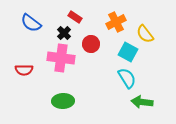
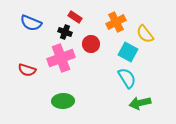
blue semicircle: rotated 15 degrees counterclockwise
black cross: moved 1 px right, 1 px up; rotated 24 degrees counterclockwise
pink cross: rotated 28 degrees counterclockwise
red semicircle: moved 3 px right; rotated 18 degrees clockwise
green arrow: moved 2 px left, 1 px down; rotated 20 degrees counterclockwise
